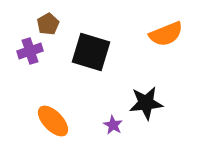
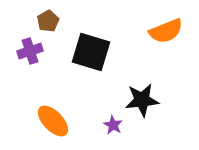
brown pentagon: moved 3 px up
orange semicircle: moved 3 px up
black star: moved 4 px left, 3 px up
